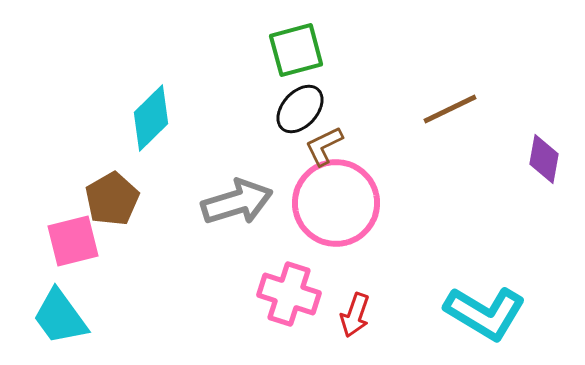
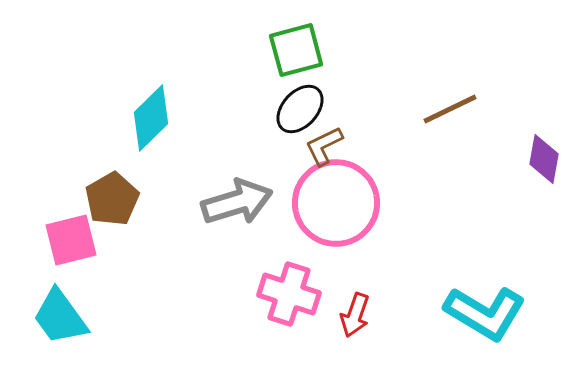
pink square: moved 2 px left, 1 px up
